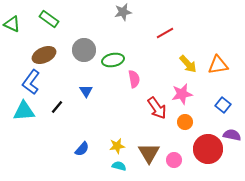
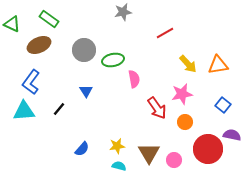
brown ellipse: moved 5 px left, 10 px up
black line: moved 2 px right, 2 px down
